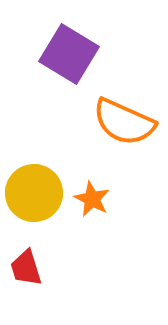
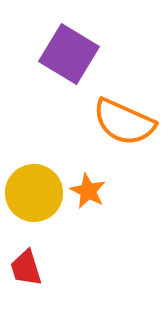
orange star: moved 4 px left, 8 px up
